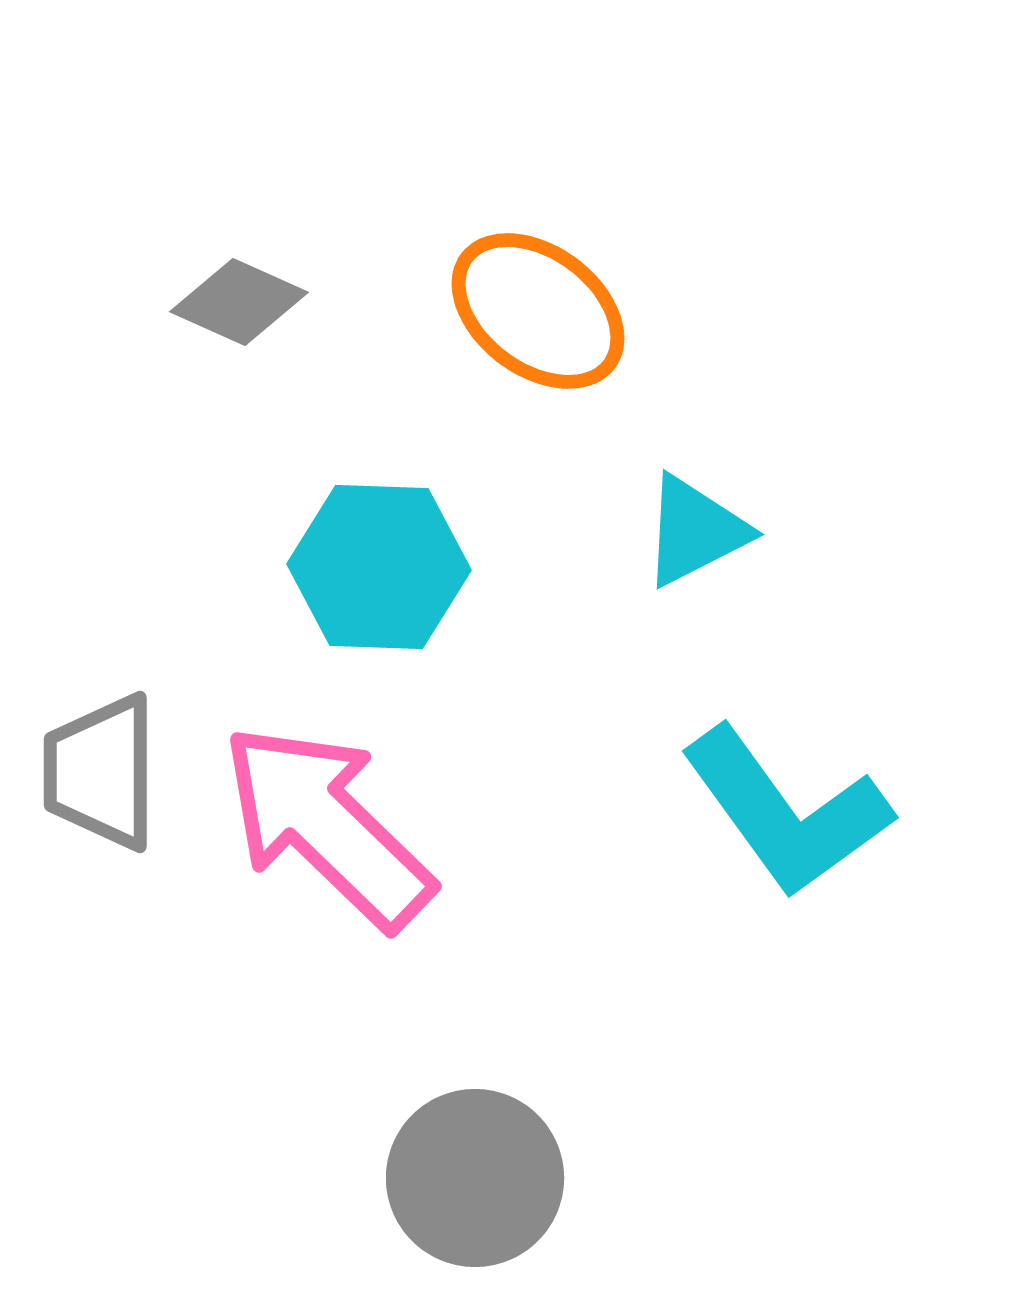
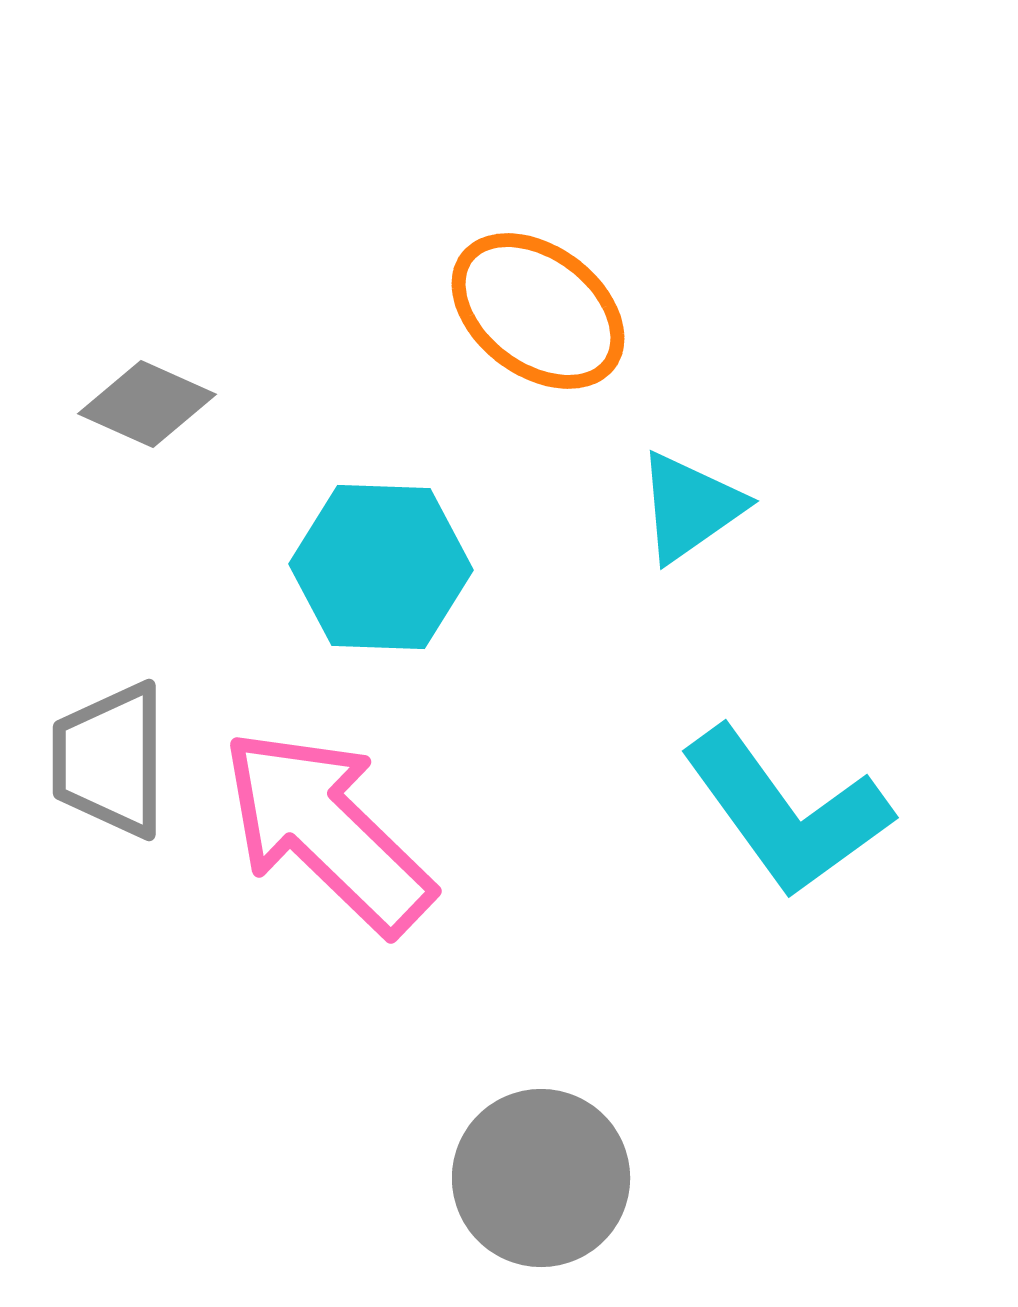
gray diamond: moved 92 px left, 102 px down
cyan triangle: moved 5 px left, 24 px up; rotated 8 degrees counterclockwise
cyan hexagon: moved 2 px right
gray trapezoid: moved 9 px right, 12 px up
pink arrow: moved 5 px down
gray circle: moved 66 px right
